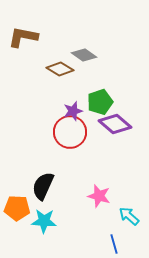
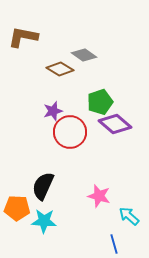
purple star: moved 20 px left
